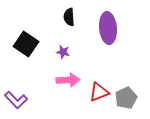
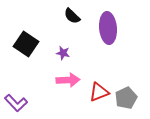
black semicircle: moved 3 px right, 1 px up; rotated 42 degrees counterclockwise
purple star: moved 1 px down
purple L-shape: moved 3 px down
